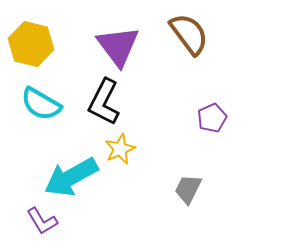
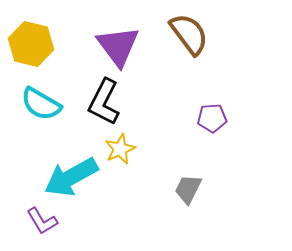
purple pentagon: rotated 20 degrees clockwise
